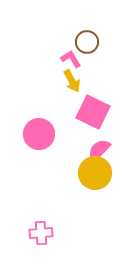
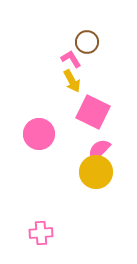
yellow circle: moved 1 px right, 1 px up
